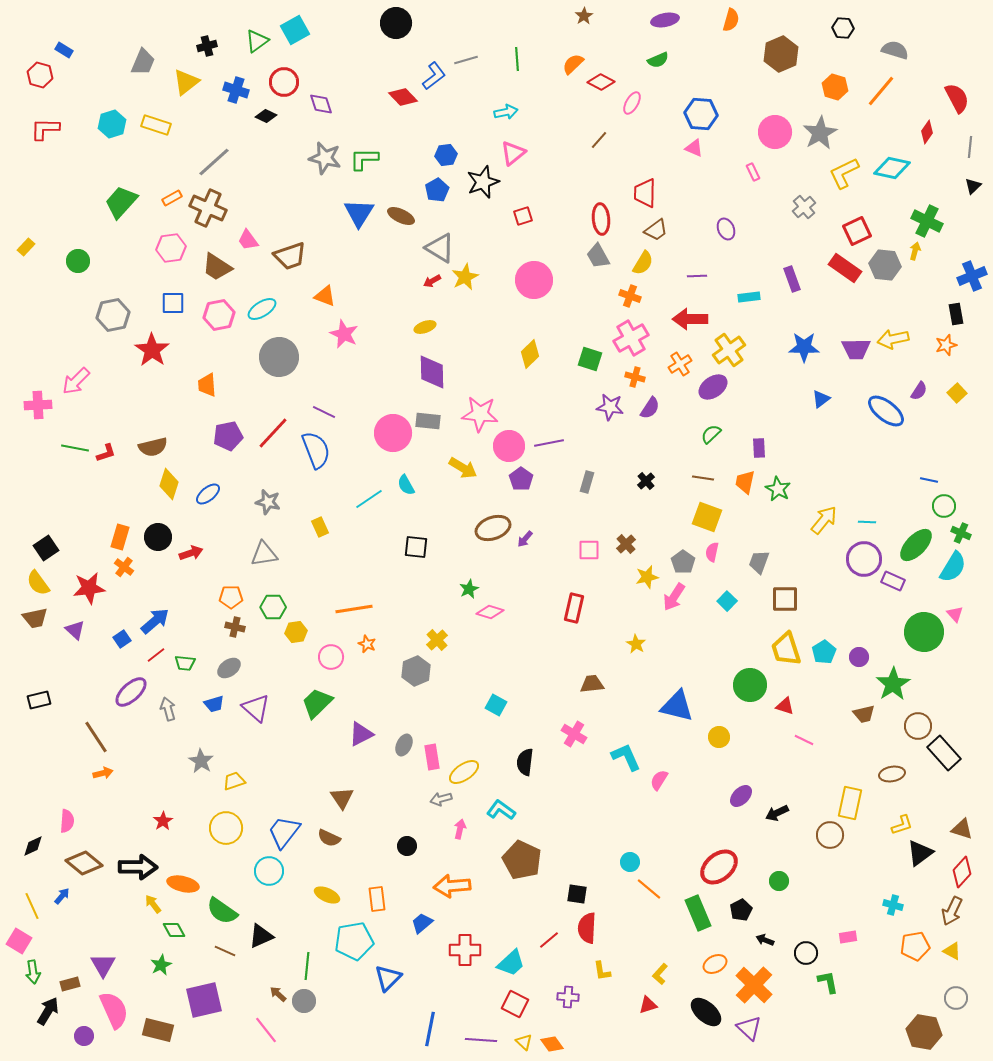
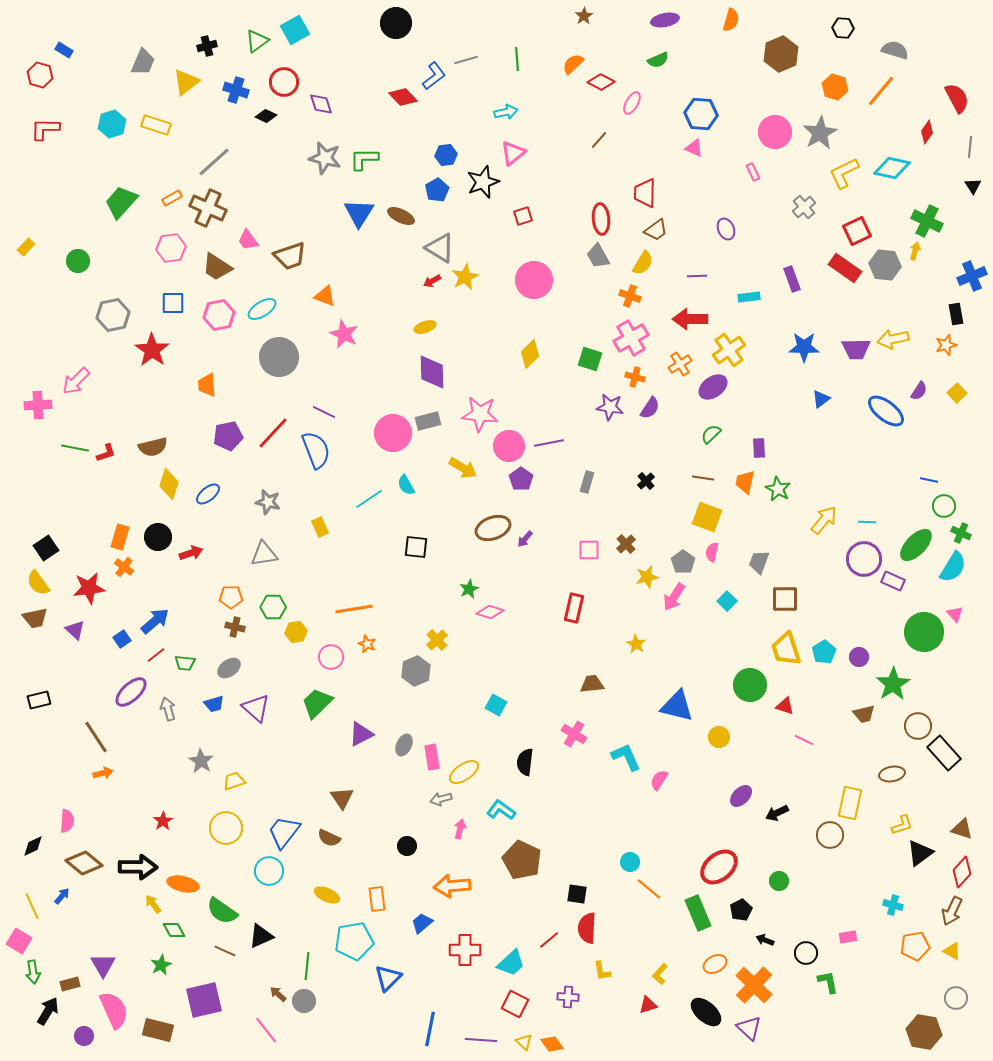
black triangle at (973, 186): rotated 18 degrees counterclockwise
gray rectangle at (428, 421): rotated 20 degrees counterclockwise
